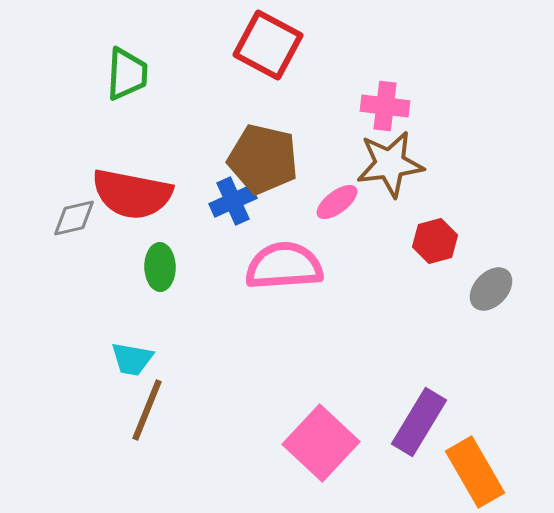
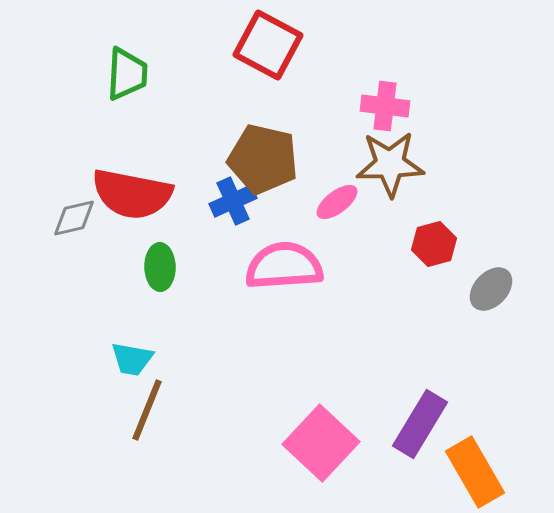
brown star: rotated 6 degrees clockwise
red hexagon: moved 1 px left, 3 px down
purple rectangle: moved 1 px right, 2 px down
